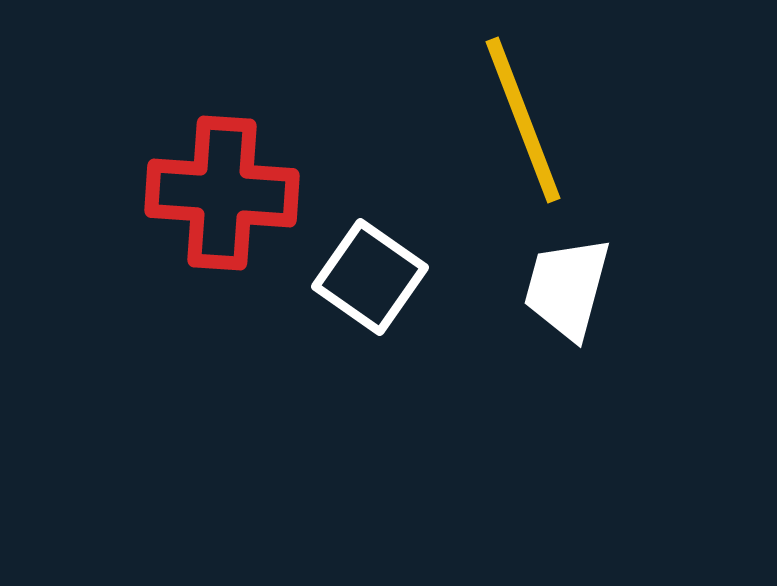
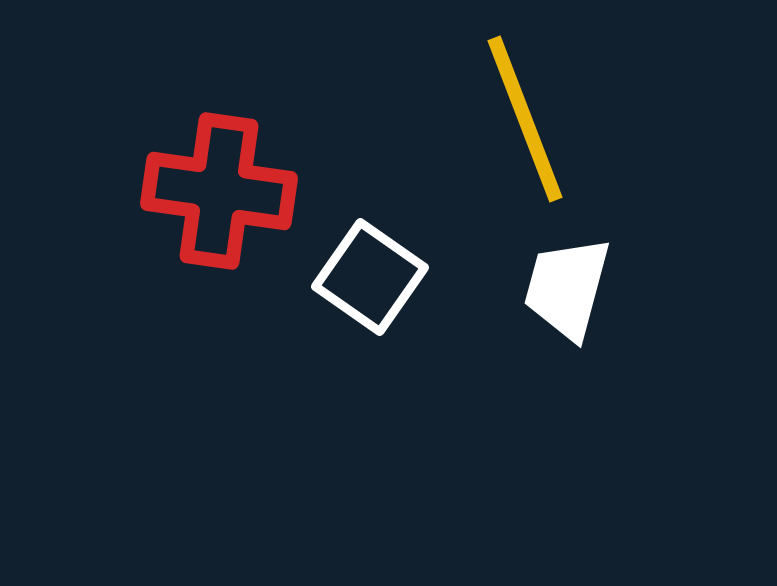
yellow line: moved 2 px right, 1 px up
red cross: moved 3 px left, 2 px up; rotated 4 degrees clockwise
